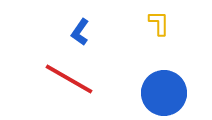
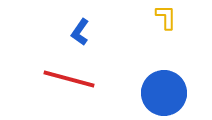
yellow L-shape: moved 7 px right, 6 px up
red line: rotated 15 degrees counterclockwise
